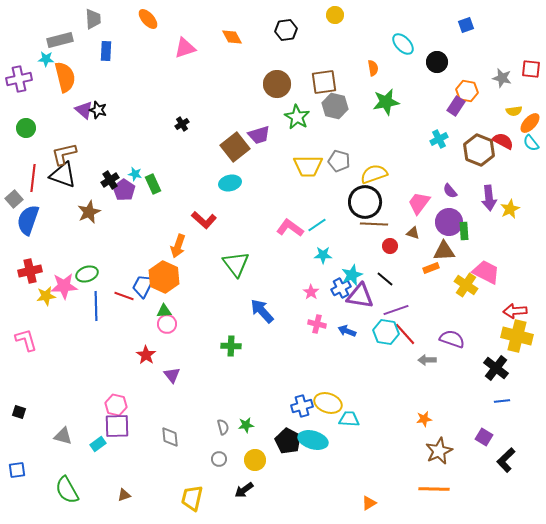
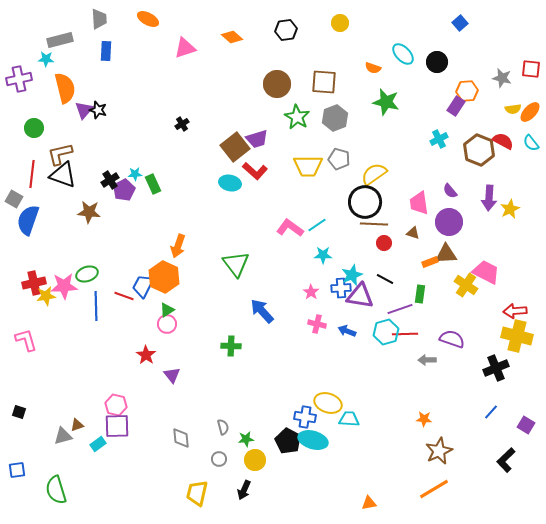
yellow circle at (335, 15): moved 5 px right, 8 px down
gray trapezoid at (93, 19): moved 6 px right
orange ellipse at (148, 19): rotated 20 degrees counterclockwise
blue square at (466, 25): moved 6 px left, 2 px up; rotated 21 degrees counterclockwise
orange diamond at (232, 37): rotated 20 degrees counterclockwise
cyan ellipse at (403, 44): moved 10 px down
orange semicircle at (373, 68): rotated 119 degrees clockwise
orange semicircle at (65, 77): moved 11 px down
brown square at (324, 82): rotated 12 degrees clockwise
orange hexagon at (467, 91): rotated 15 degrees counterclockwise
green star at (386, 102): rotated 24 degrees clockwise
gray hexagon at (335, 106): moved 12 px down; rotated 25 degrees clockwise
purple triangle at (84, 110): rotated 30 degrees clockwise
yellow semicircle at (514, 111): moved 1 px left, 2 px up
orange ellipse at (530, 123): moved 11 px up
green circle at (26, 128): moved 8 px right
purple trapezoid at (259, 135): moved 2 px left, 4 px down
brown L-shape at (64, 154): moved 4 px left
gray pentagon at (339, 161): moved 2 px up
cyan star at (135, 174): rotated 16 degrees counterclockwise
yellow semicircle at (374, 174): rotated 16 degrees counterclockwise
red line at (33, 178): moved 1 px left, 4 px up
cyan ellipse at (230, 183): rotated 25 degrees clockwise
purple pentagon at (124, 190): rotated 10 degrees clockwise
purple arrow at (489, 198): rotated 10 degrees clockwise
gray square at (14, 199): rotated 18 degrees counterclockwise
pink trapezoid at (419, 203): rotated 45 degrees counterclockwise
brown star at (89, 212): rotated 30 degrees clockwise
red L-shape at (204, 220): moved 51 px right, 49 px up
green rectangle at (464, 231): moved 44 px left, 63 px down; rotated 12 degrees clockwise
red circle at (390, 246): moved 6 px left, 3 px up
brown triangle at (444, 251): moved 2 px right, 3 px down
orange rectangle at (431, 268): moved 1 px left, 6 px up
red cross at (30, 271): moved 4 px right, 12 px down
black line at (385, 279): rotated 12 degrees counterclockwise
blue cross at (341, 288): rotated 24 degrees clockwise
purple line at (396, 310): moved 4 px right, 1 px up
green triangle at (164, 311): moved 3 px right, 1 px up; rotated 28 degrees counterclockwise
cyan hexagon at (386, 332): rotated 25 degrees counterclockwise
red line at (405, 334): rotated 50 degrees counterclockwise
black cross at (496, 368): rotated 30 degrees clockwise
blue line at (502, 401): moved 11 px left, 11 px down; rotated 42 degrees counterclockwise
blue cross at (302, 406): moved 3 px right, 11 px down; rotated 25 degrees clockwise
orange star at (424, 419): rotated 14 degrees clockwise
green star at (246, 425): moved 14 px down
gray triangle at (63, 436): rotated 30 degrees counterclockwise
gray diamond at (170, 437): moved 11 px right, 1 px down
purple square at (484, 437): moved 42 px right, 12 px up
orange line at (434, 489): rotated 32 degrees counterclockwise
green semicircle at (67, 490): moved 11 px left; rotated 12 degrees clockwise
black arrow at (244, 490): rotated 30 degrees counterclockwise
brown triangle at (124, 495): moved 47 px left, 70 px up
yellow trapezoid at (192, 498): moved 5 px right, 5 px up
orange triangle at (369, 503): rotated 21 degrees clockwise
